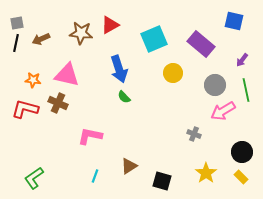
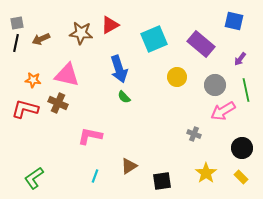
purple arrow: moved 2 px left, 1 px up
yellow circle: moved 4 px right, 4 px down
black circle: moved 4 px up
black square: rotated 24 degrees counterclockwise
